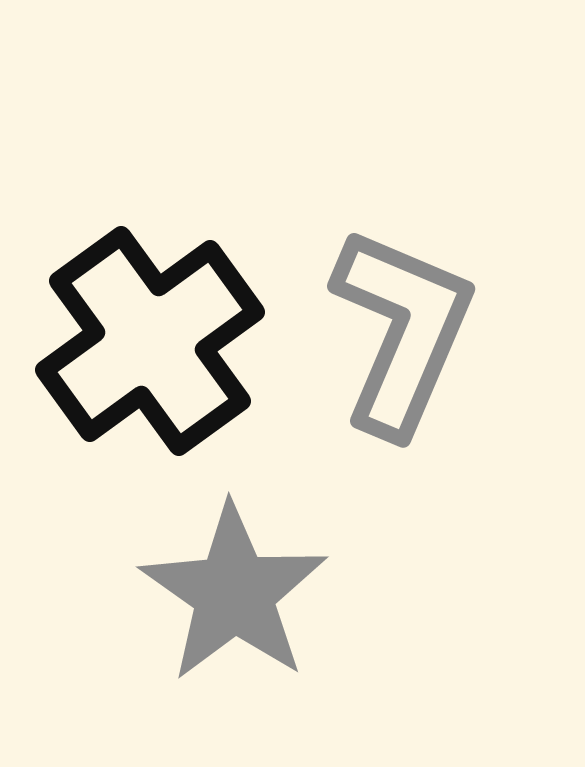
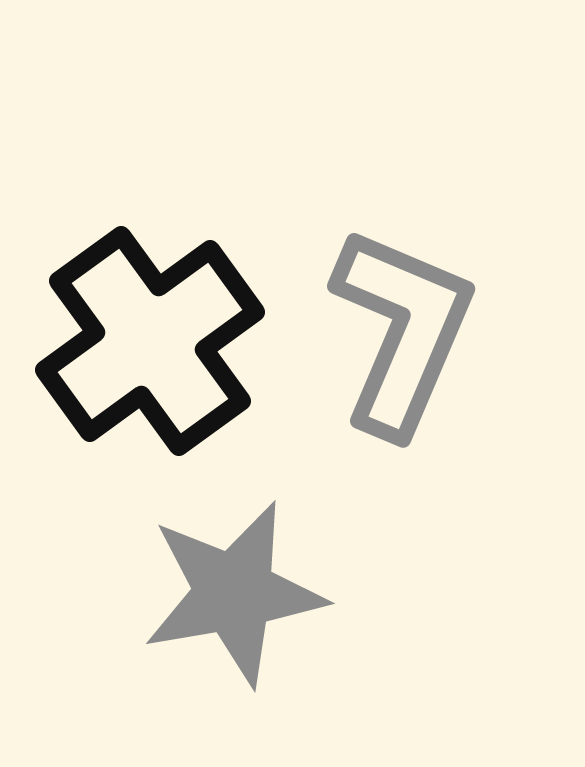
gray star: rotated 27 degrees clockwise
